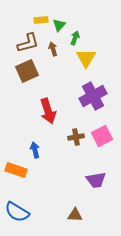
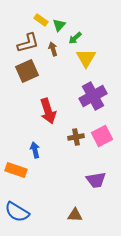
yellow rectangle: rotated 40 degrees clockwise
green arrow: rotated 152 degrees counterclockwise
